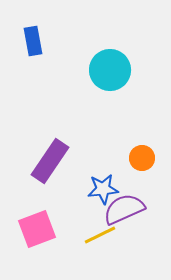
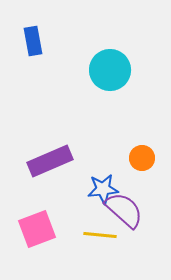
purple rectangle: rotated 33 degrees clockwise
purple semicircle: moved 1 px down; rotated 66 degrees clockwise
yellow line: rotated 32 degrees clockwise
